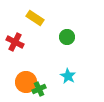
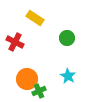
green circle: moved 1 px down
orange circle: moved 1 px right, 3 px up
green cross: moved 2 px down
